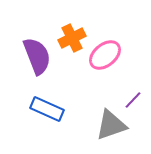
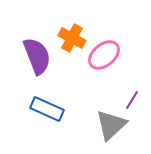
orange cross: rotated 36 degrees counterclockwise
pink ellipse: moved 1 px left
purple line: moved 1 px left; rotated 12 degrees counterclockwise
gray triangle: rotated 24 degrees counterclockwise
